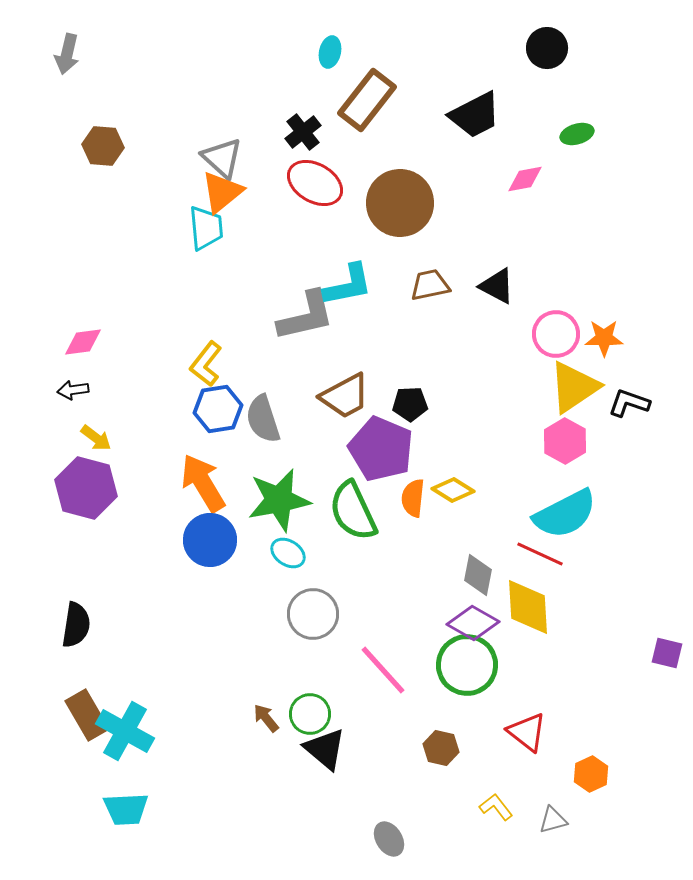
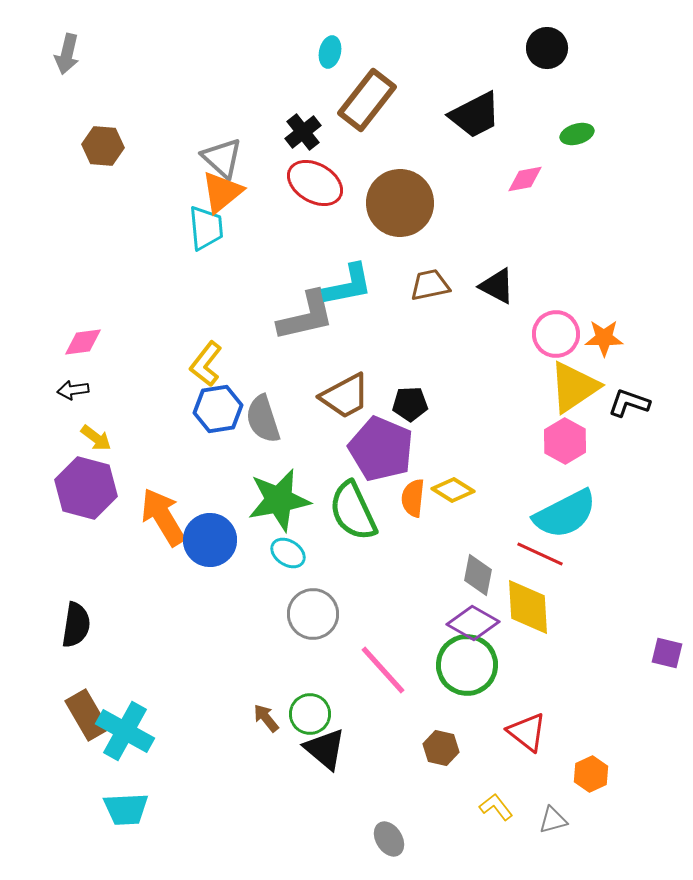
orange arrow at (203, 483): moved 40 px left, 34 px down
